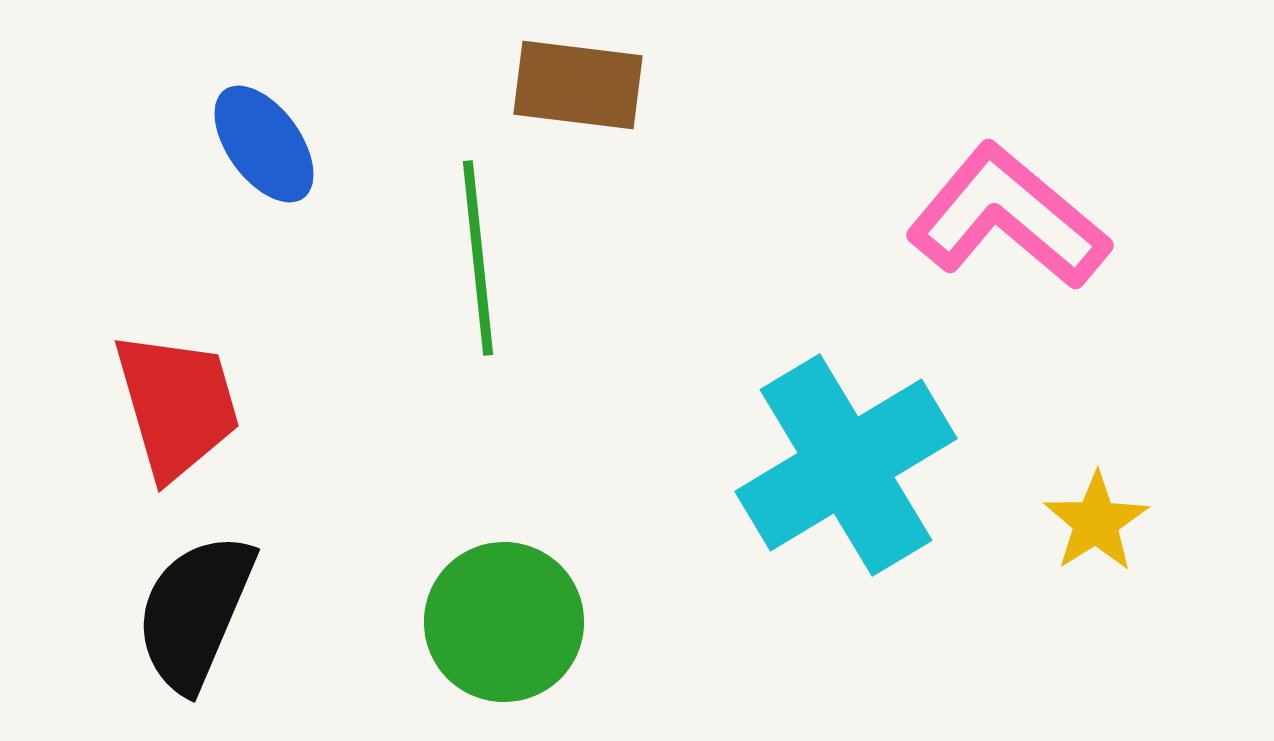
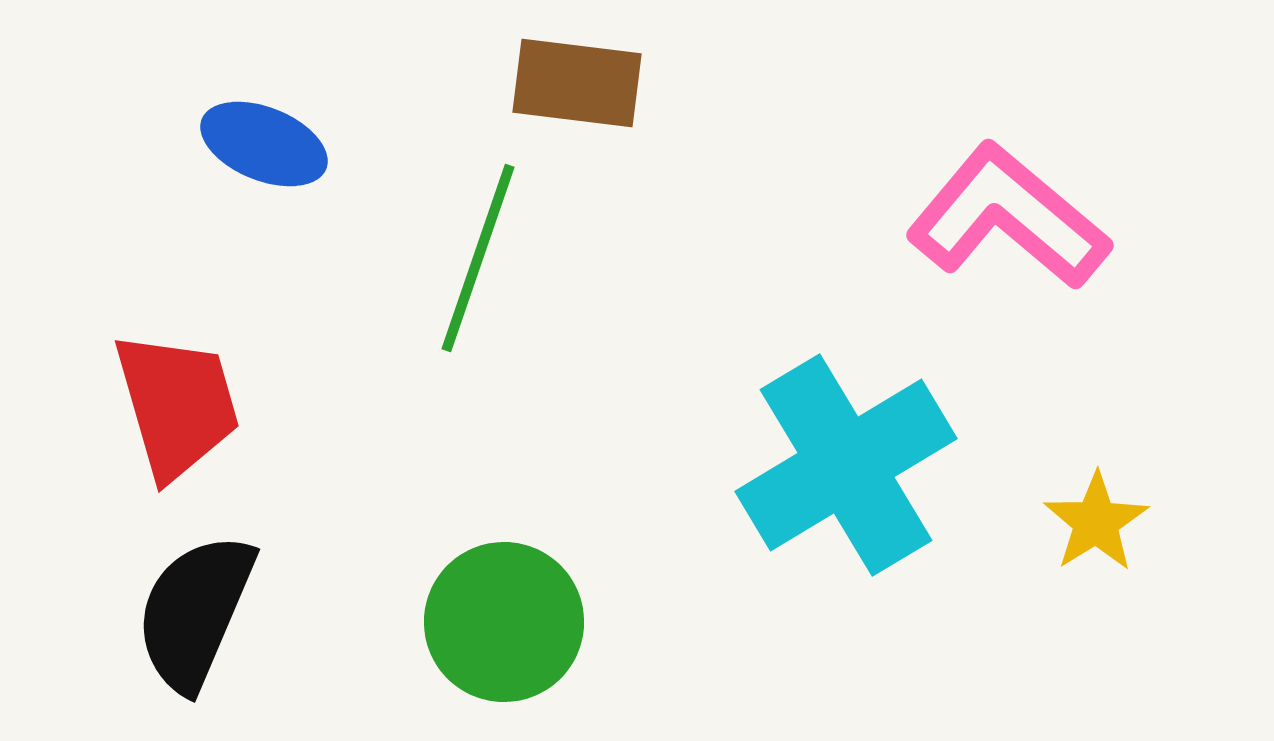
brown rectangle: moved 1 px left, 2 px up
blue ellipse: rotated 32 degrees counterclockwise
green line: rotated 25 degrees clockwise
